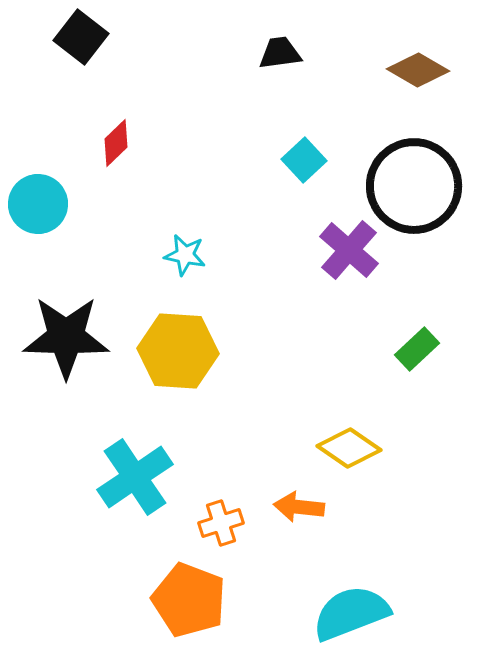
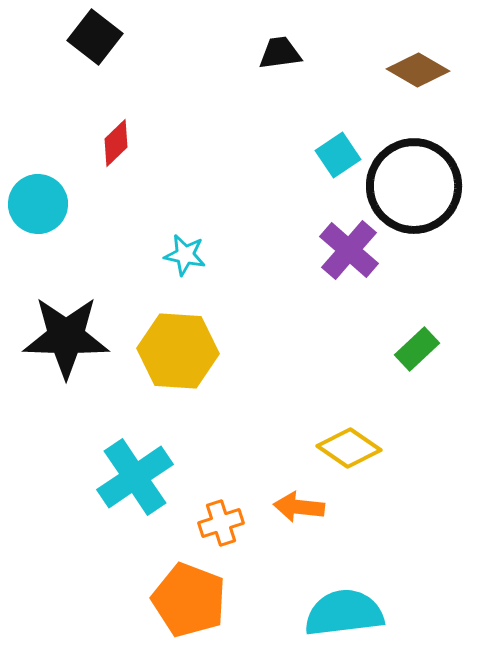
black square: moved 14 px right
cyan square: moved 34 px right, 5 px up; rotated 9 degrees clockwise
cyan semicircle: moved 7 px left; rotated 14 degrees clockwise
